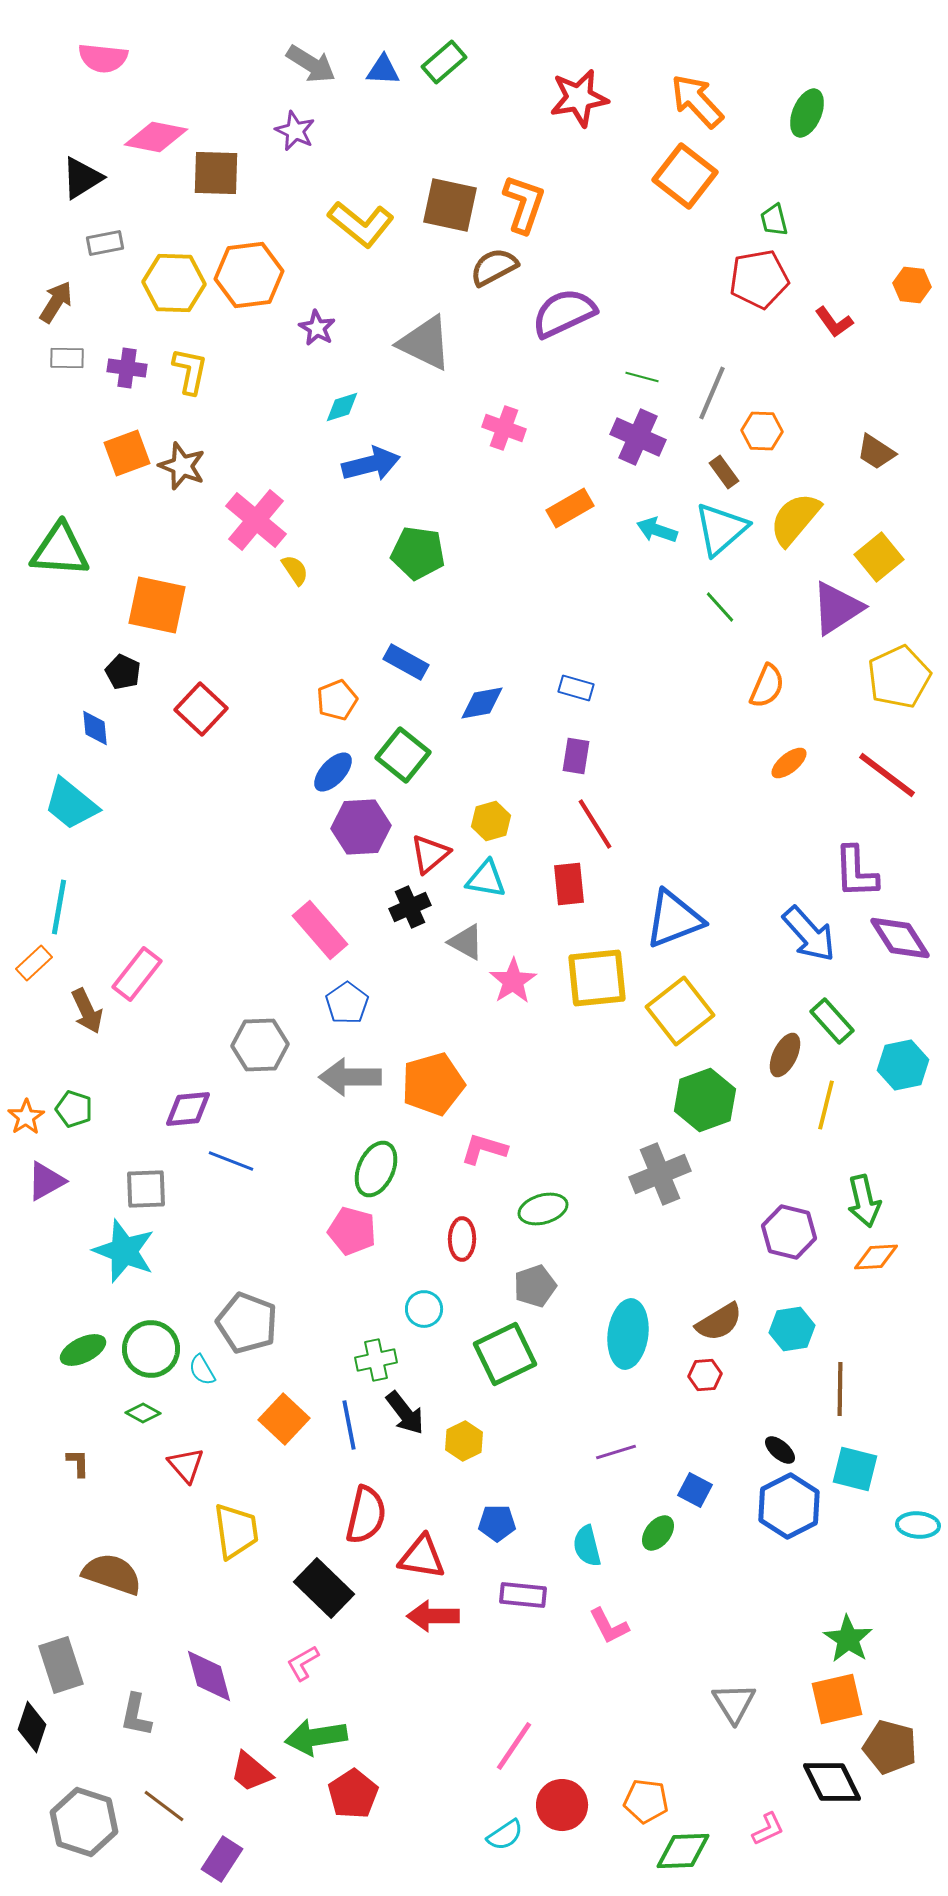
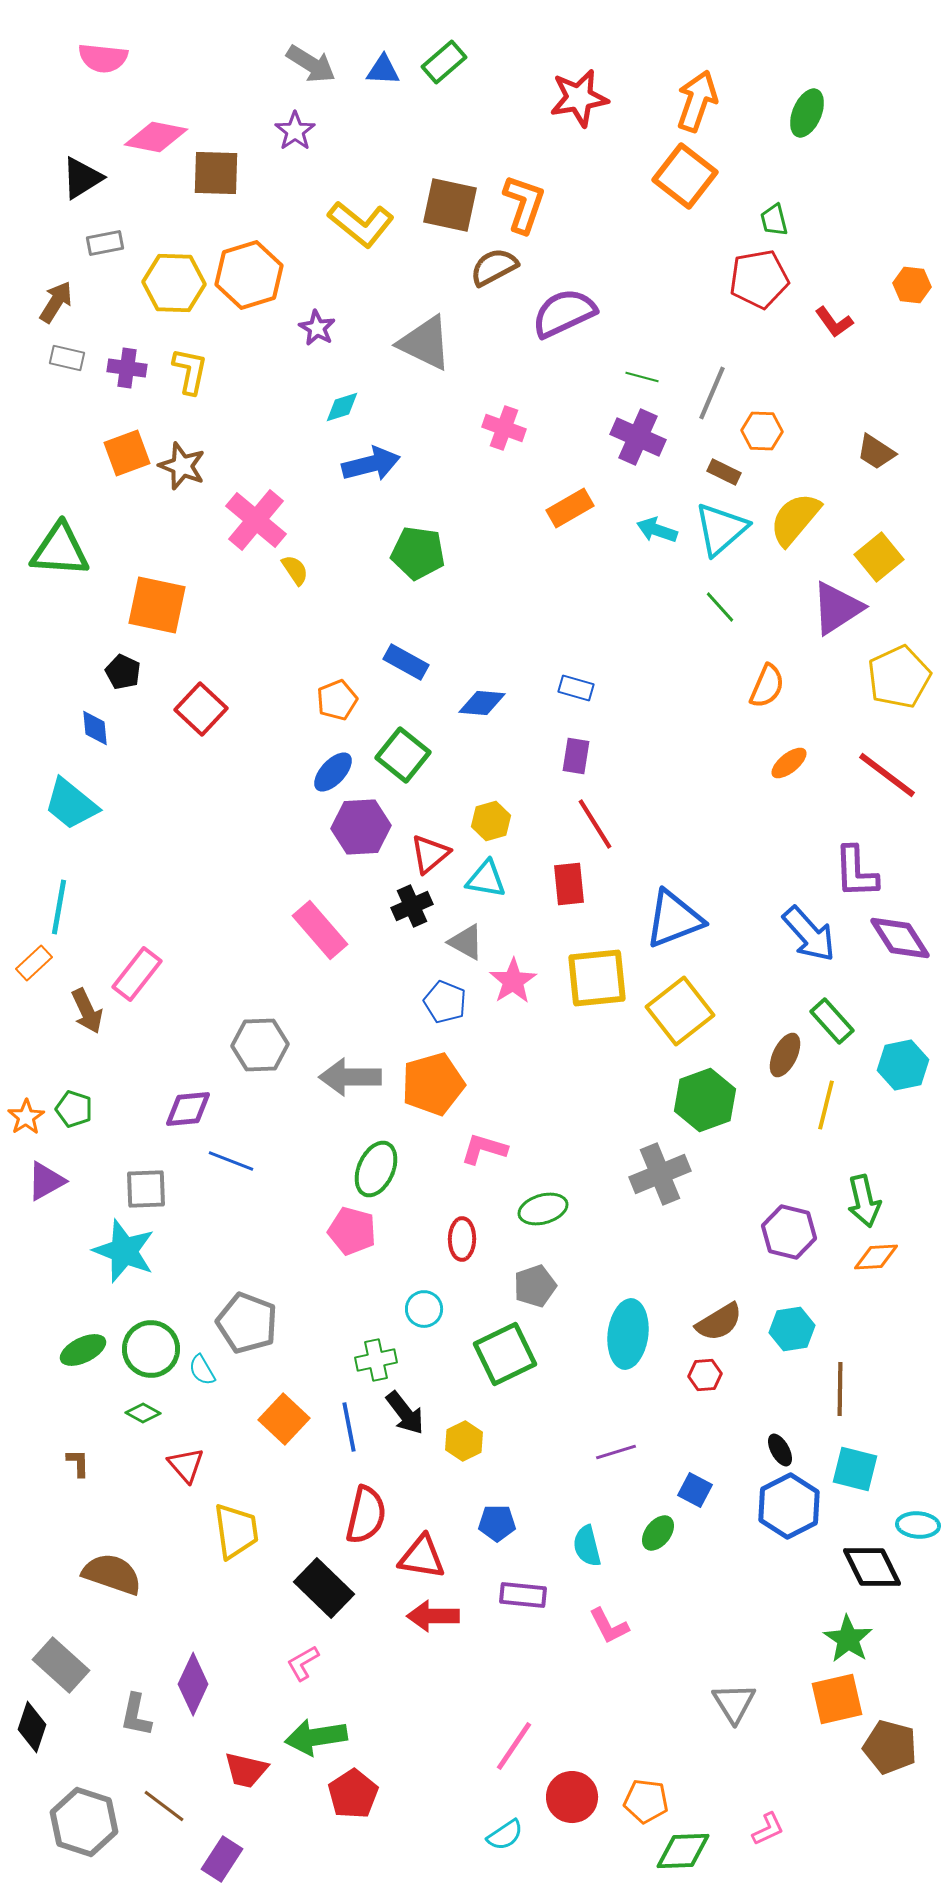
orange arrow at (697, 101): rotated 62 degrees clockwise
purple star at (295, 131): rotated 12 degrees clockwise
orange hexagon at (249, 275): rotated 10 degrees counterclockwise
gray rectangle at (67, 358): rotated 12 degrees clockwise
brown rectangle at (724, 472): rotated 28 degrees counterclockwise
blue diamond at (482, 703): rotated 15 degrees clockwise
black cross at (410, 907): moved 2 px right, 1 px up
blue pentagon at (347, 1003): moved 98 px right, 1 px up; rotated 15 degrees counterclockwise
blue line at (349, 1425): moved 2 px down
black ellipse at (780, 1450): rotated 20 degrees clockwise
gray rectangle at (61, 1665): rotated 30 degrees counterclockwise
purple diamond at (209, 1676): moved 16 px left, 8 px down; rotated 40 degrees clockwise
red trapezoid at (251, 1772): moved 5 px left, 2 px up; rotated 27 degrees counterclockwise
black diamond at (832, 1782): moved 40 px right, 215 px up
red circle at (562, 1805): moved 10 px right, 8 px up
